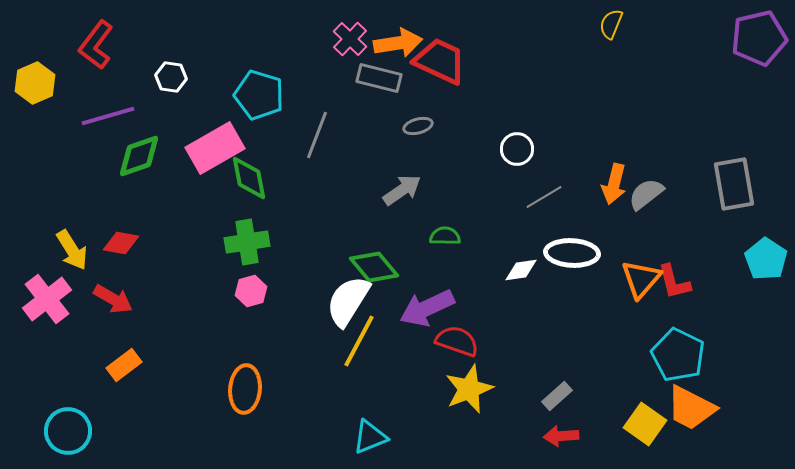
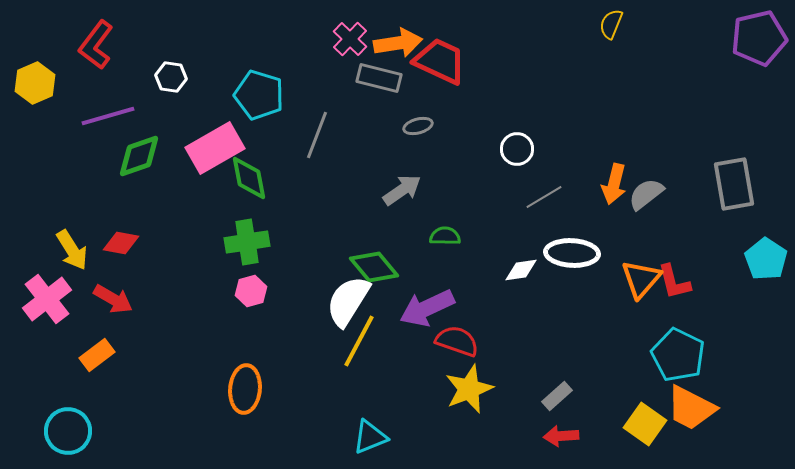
orange rectangle at (124, 365): moved 27 px left, 10 px up
